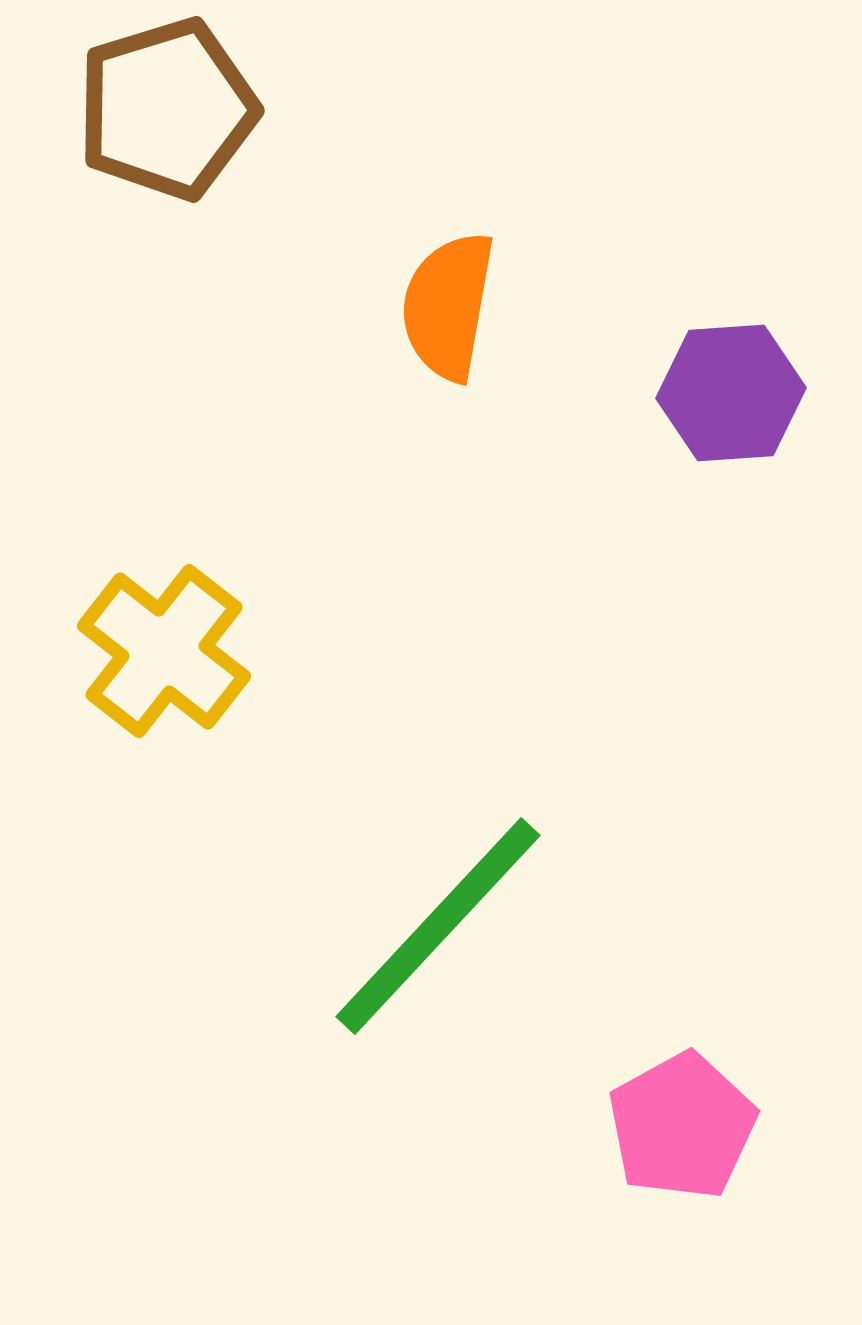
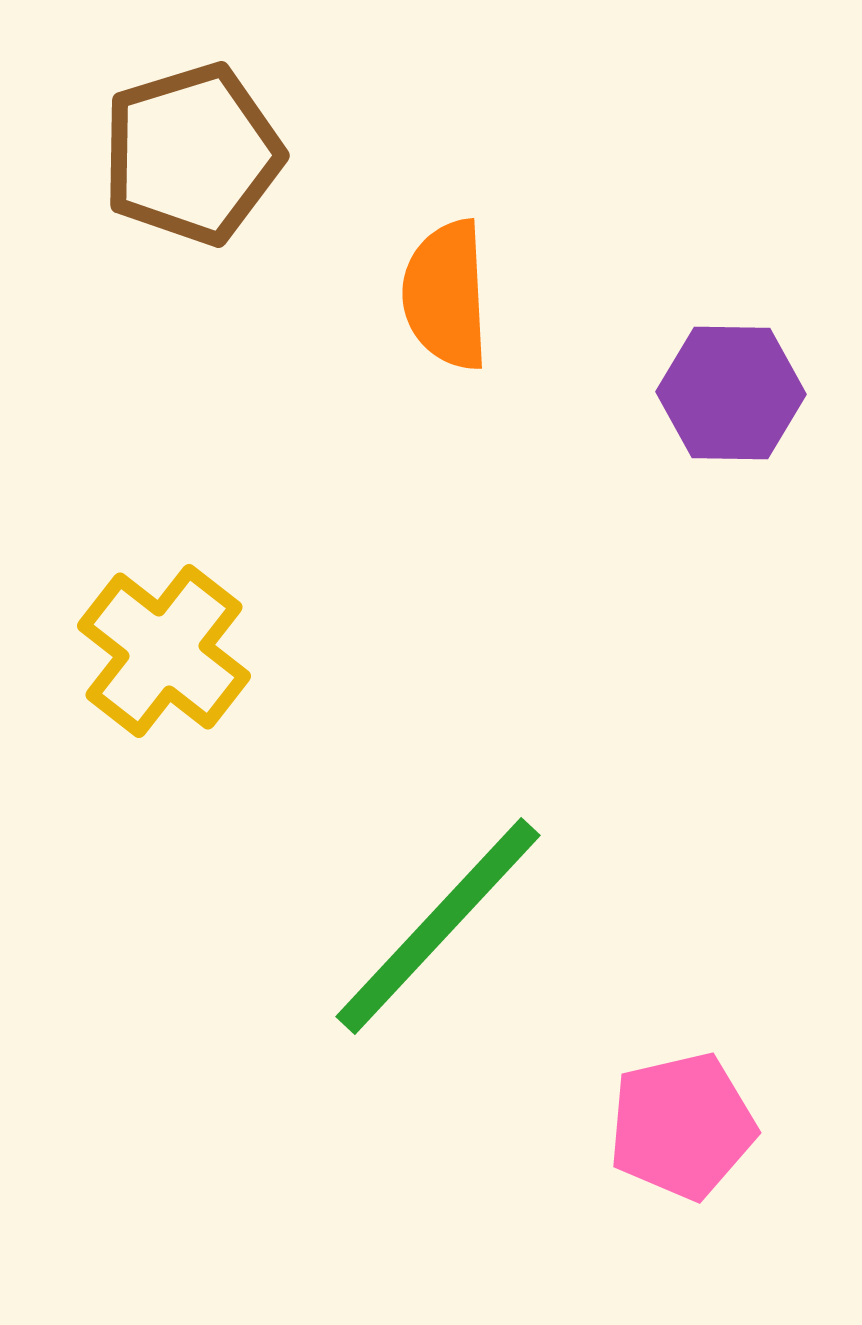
brown pentagon: moved 25 px right, 45 px down
orange semicircle: moved 2 px left, 11 px up; rotated 13 degrees counterclockwise
purple hexagon: rotated 5 degrees clockwise
pink pentagon: rotated 16 degrees clockwise
